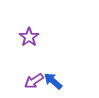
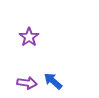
purple arrow: moved 7 px left, 2 px down; rotated 138 degrees counterclockwise
